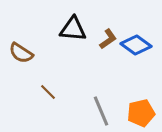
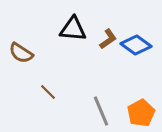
orange pentagon: rotated 16 degrees counterclockwise
